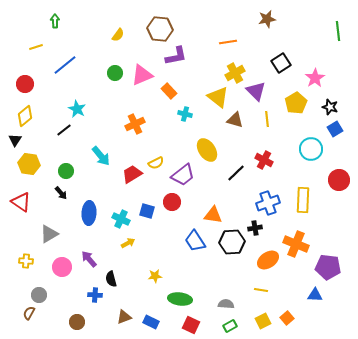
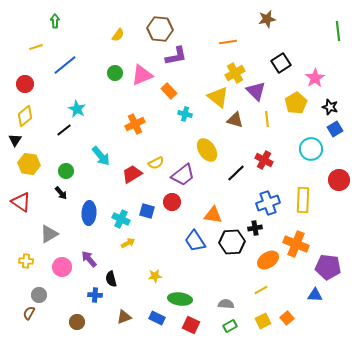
yellow line at (261, 290): rotated 40 degrees counterclockwise
blue rectangle at (151, 322): moved 6 px right, 4 px up
